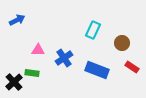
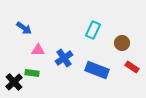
blue arrow: moved 7 px right, 8 px down; rotated 63 degrees clockwise
